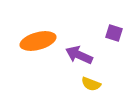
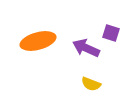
purple square: moved 3 px left
purple arrow: moved 7 px right, 7 px up
